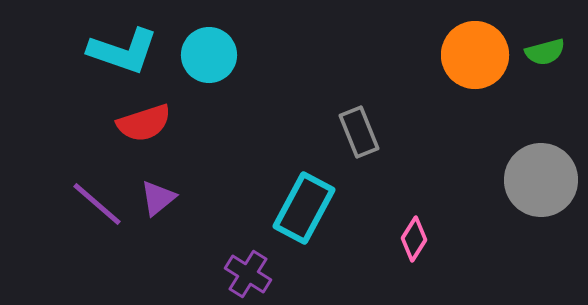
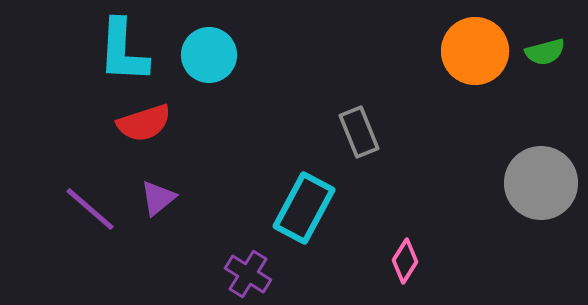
cyan L-shape: rotated 74 degrees clockwise
orange circle: moved 4 px up
gray circle: moved 3 px down
purple line: moved 7 px left, 5 px down
pink diamond: moved 9 px left, 22 px down
